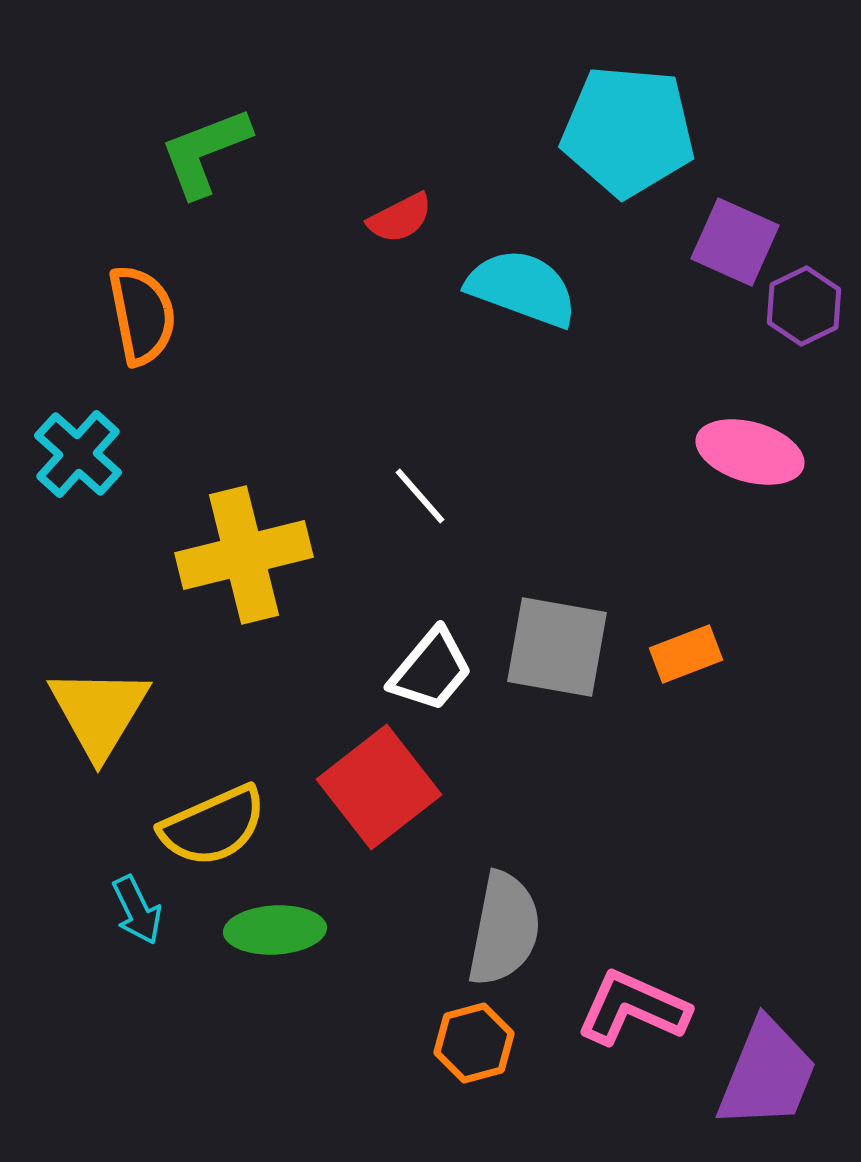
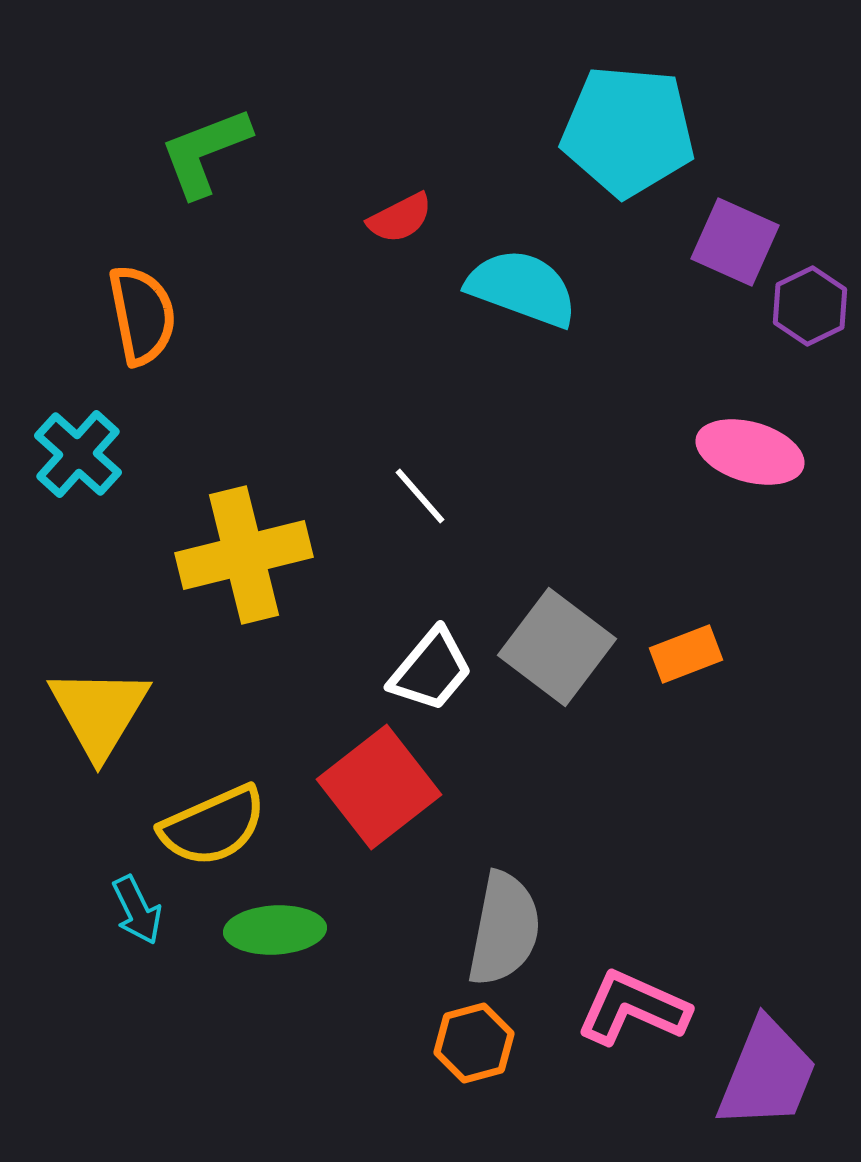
purple hexagon: moved 6 px right
gray square: rotated 27 degrees clockwise
